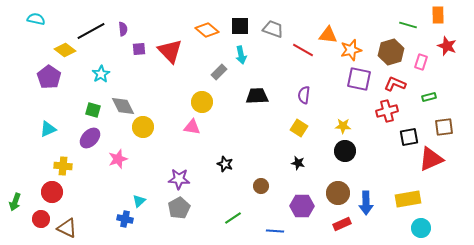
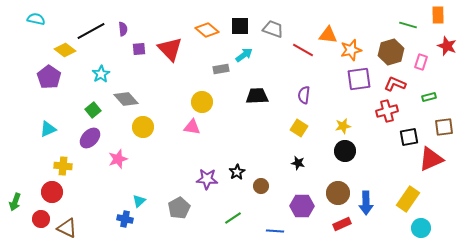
red triangle at (170, 51): moved 2 px up
cyan arrow at (241, 55): moved 3 px right; rotated 114 degrees counterclockwise
gray rectangle at (219, 72): moved 2 px right, 3 px up; rotated 35 degrees clockwise
purple square at (359, 79): rotated 20 degrees counterclockwise
gray diamond at (123, 106): moved 3 px right, 7 px up; rotated 15 degrees counterclockwise
green square at (93, 110): rotated 35 degrees clockwise
yellow star at (343, 126): rotated 14 degrees counterclockwise
black star at (225, 164): moved 12 px right, 8 px down; rotated 21 degrees clockwise
purple star at (179, 179): moved 28 px right
yellow rectangle at (408, 199): rotated 45 degrees counterclockwise
